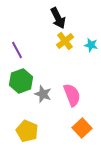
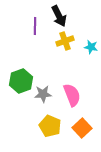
black arrow: moved 1 px right, 2 px up
yellow cross: rotated 18 degrees clockwise
cyan star: moved 2 px down
purple line: moved 18 px right, 24 px up; rotated 30 degrees clockwise
gray star: rotated 24 degrees counterclockwise
yellow pentagon: moved 23 px right, 5 px up
